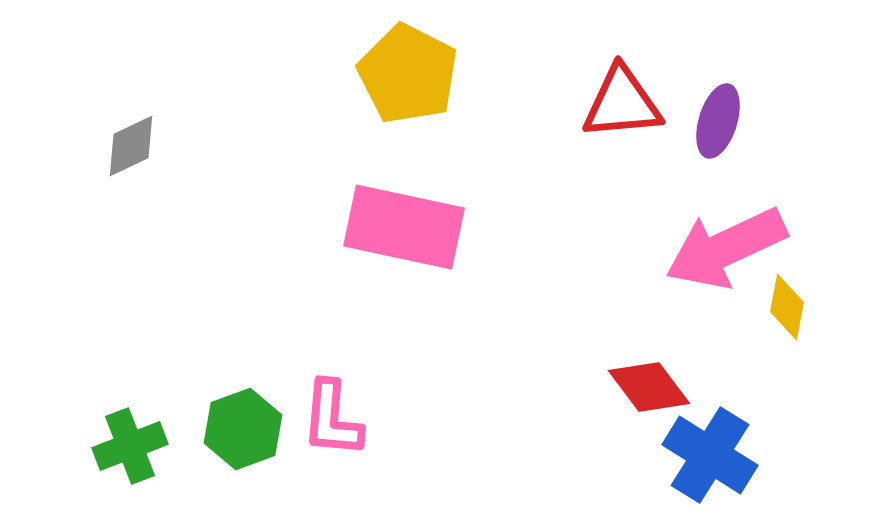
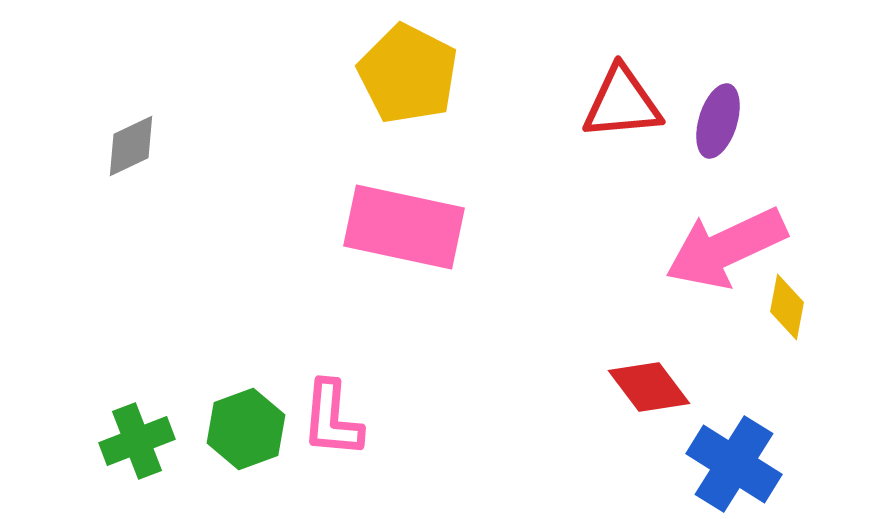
green hexagon: moved 3 px right
green cross: moved 7 px right, 5 px up
blue cross: moved 24 px right, 9 px down
